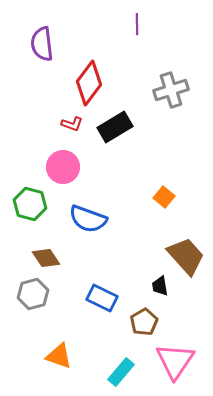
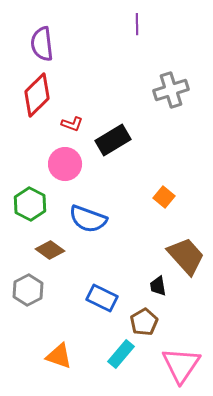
red diamond: moved 52 px left, 12 px down; rotated 9 degrees clockwise
black rectangle: moved 2 px left, 13 px down
pink circle: moved 2 px right, 3 px up
green hexagon: rotated 12 degrees clockwise
brown diamond: moved 4 px right, 8 px up; rotated 20 degrees counterclockwise
black trapezoid: moved 2 px left
gray hexagon: moved 5 px left, 4 px up; rotated 12 degrees counterclockwise
pink triangle: moved 6 px right, 4 px down
cyan rectangle: moved 18 px up
